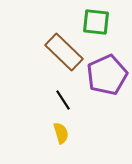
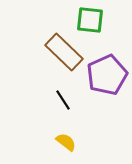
green square: moved 6 px left, 2 px up
yellow semicircle: moved 5 px right, 9 px down; rotated 35 degrees counterclockwise
